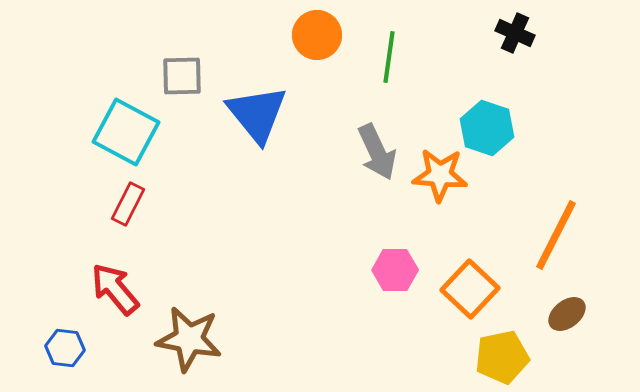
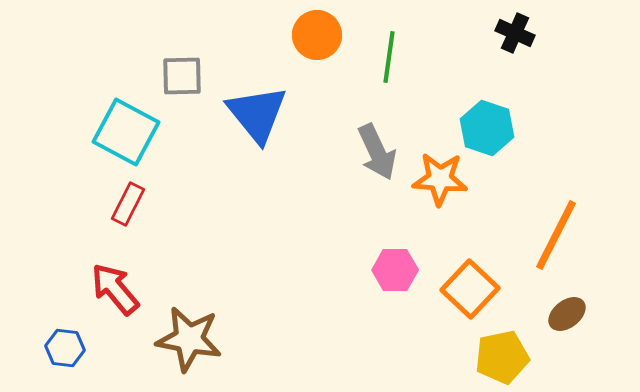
orange star: moved 4 px down
